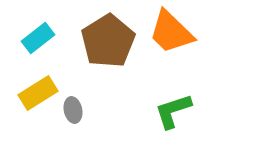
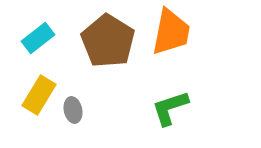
orange trapezoid: rotated 123 degrees counterclockwise
brown pentagon: rotated 8 degrees counterclockwise
yellow rectangle: moved 1 px right, 2 px down; rotated 27 degrees counterclockwise
green L-shape: moved 3 px left, 3 px up
